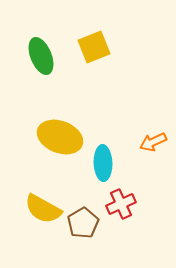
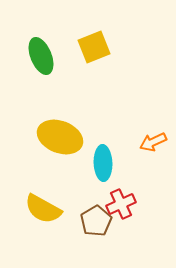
brown pentagon: moved 13 px right, 2 px up
